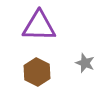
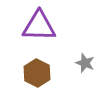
brown hexagon: moved 1 px down
